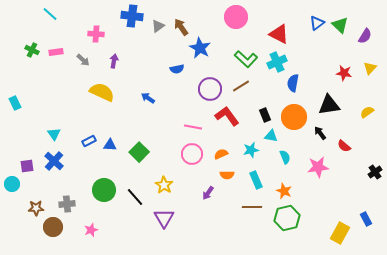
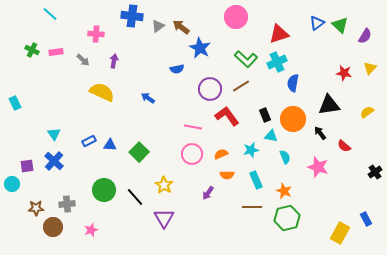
brown arrow at (181, 27): rotated 18 degrees counterclockwise
red triangle at (279, 34): rotated 45 degrees counterclockwise
orange circle at (294, 117): moved 1 px left, 2 px down
pink star at (318, 167): rotated 25 degrees clockwise
